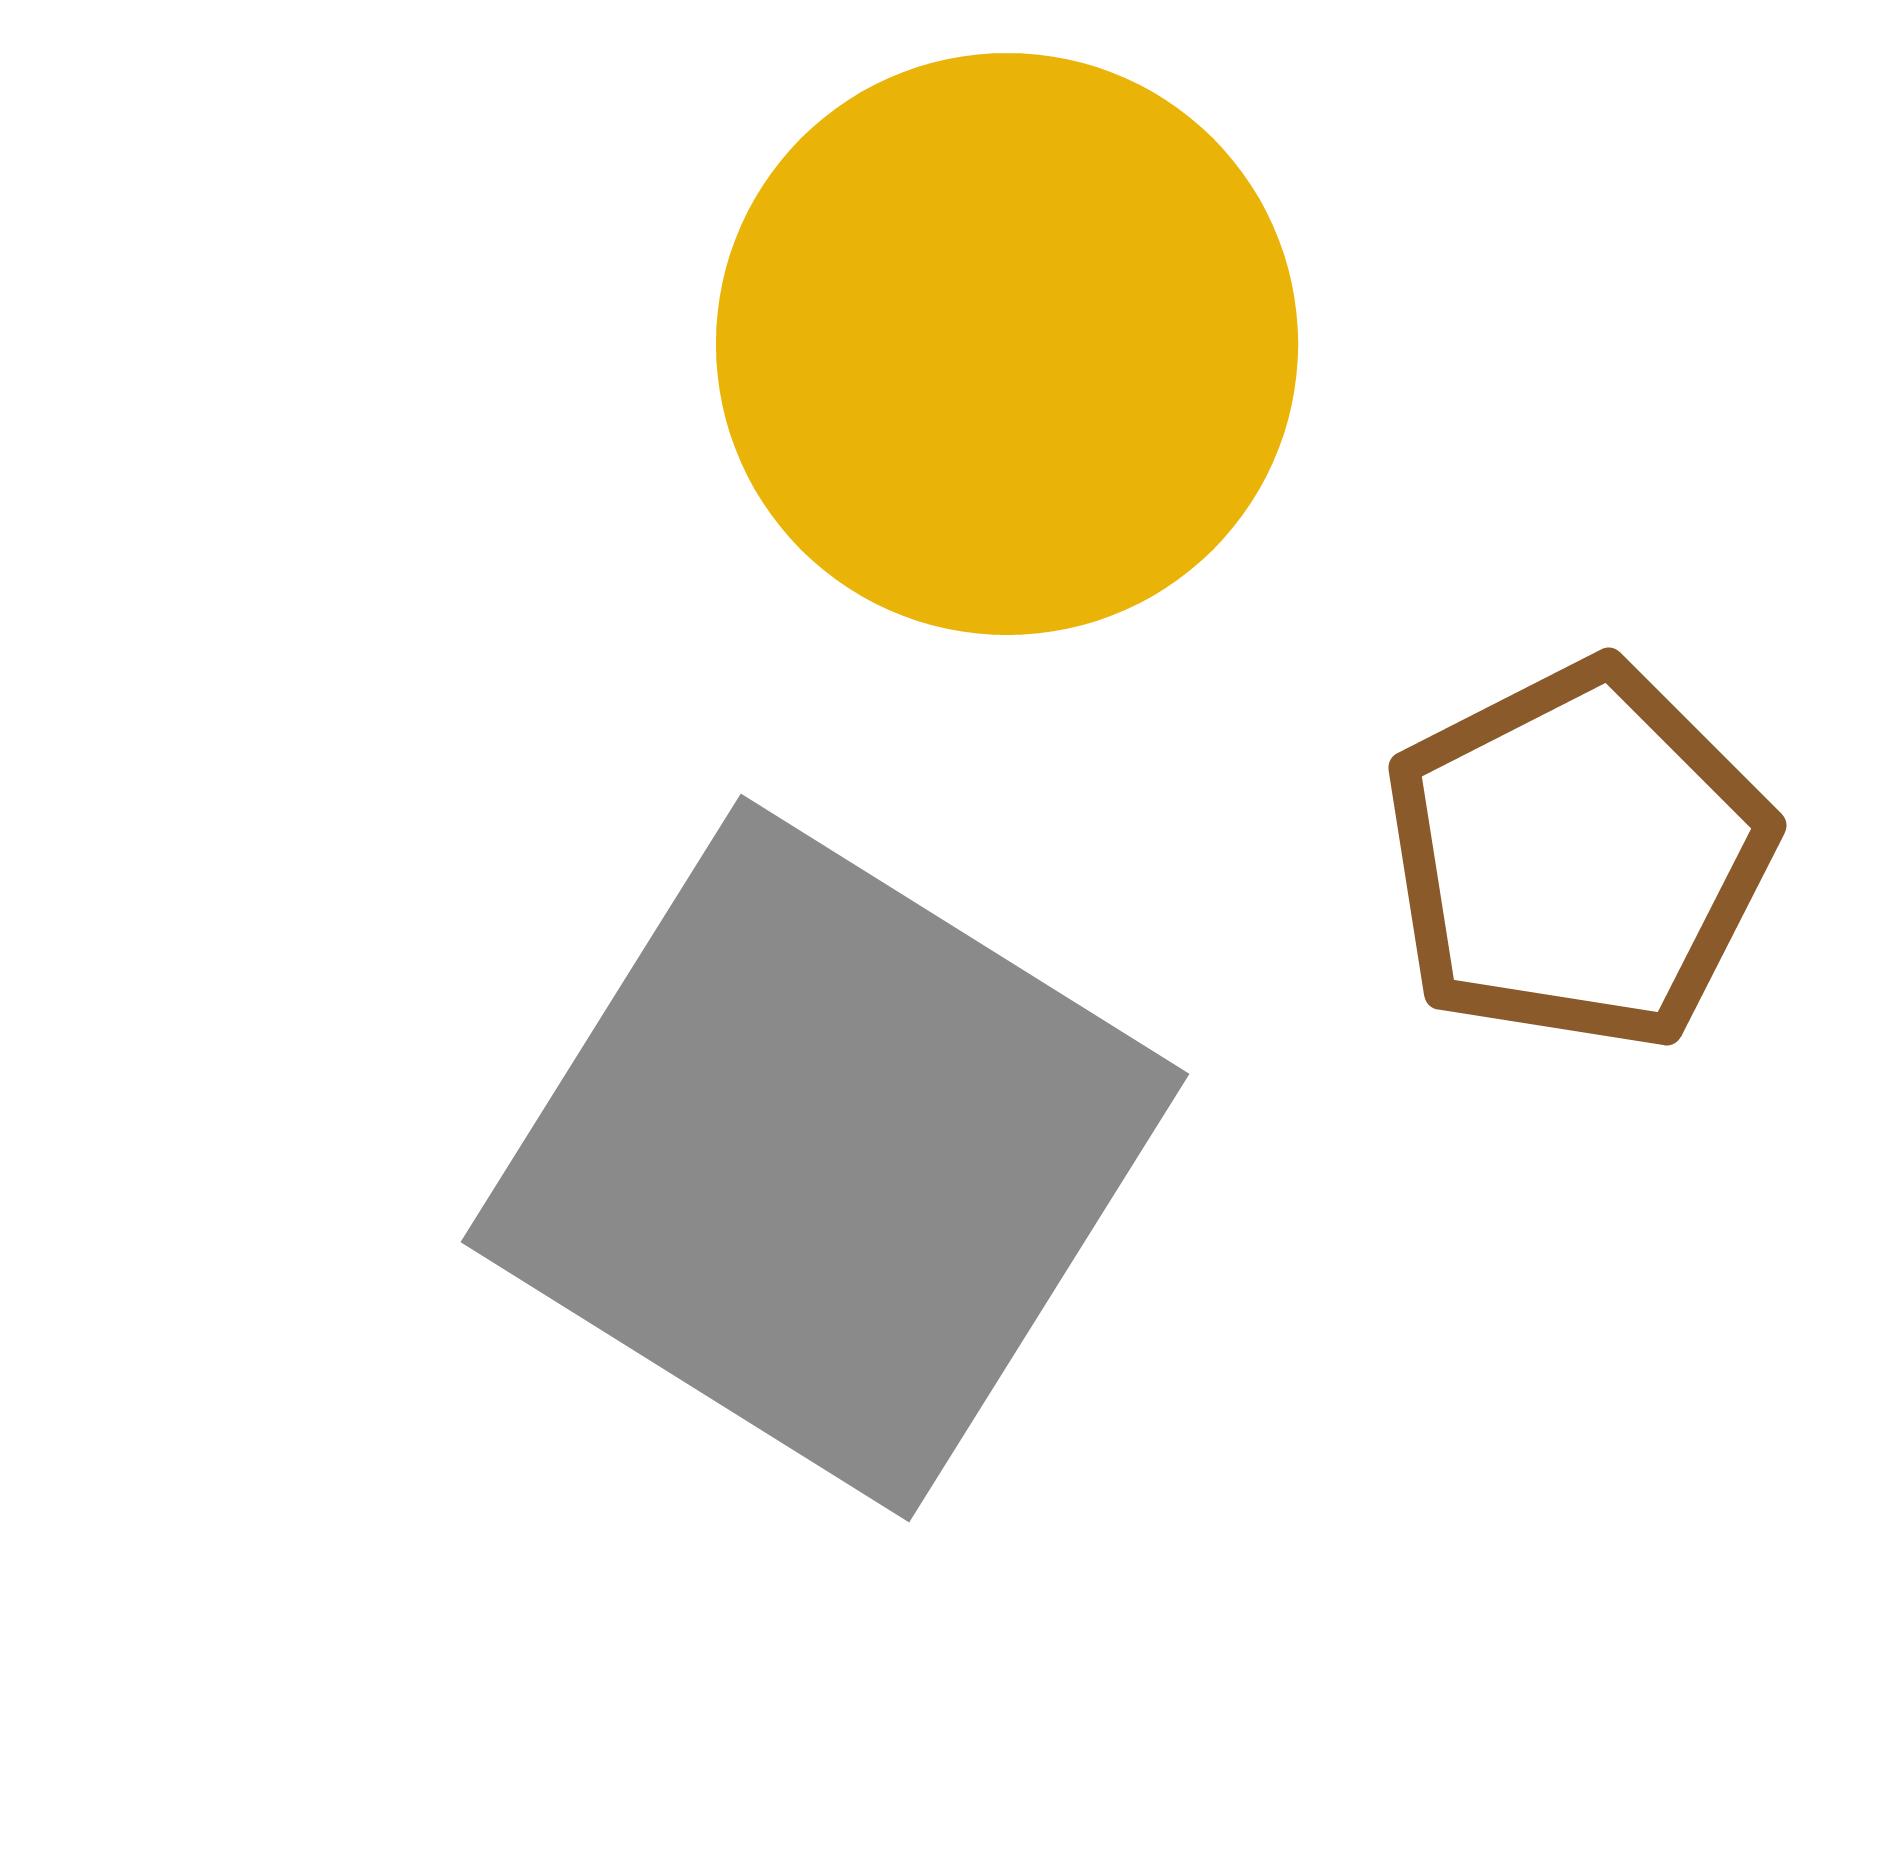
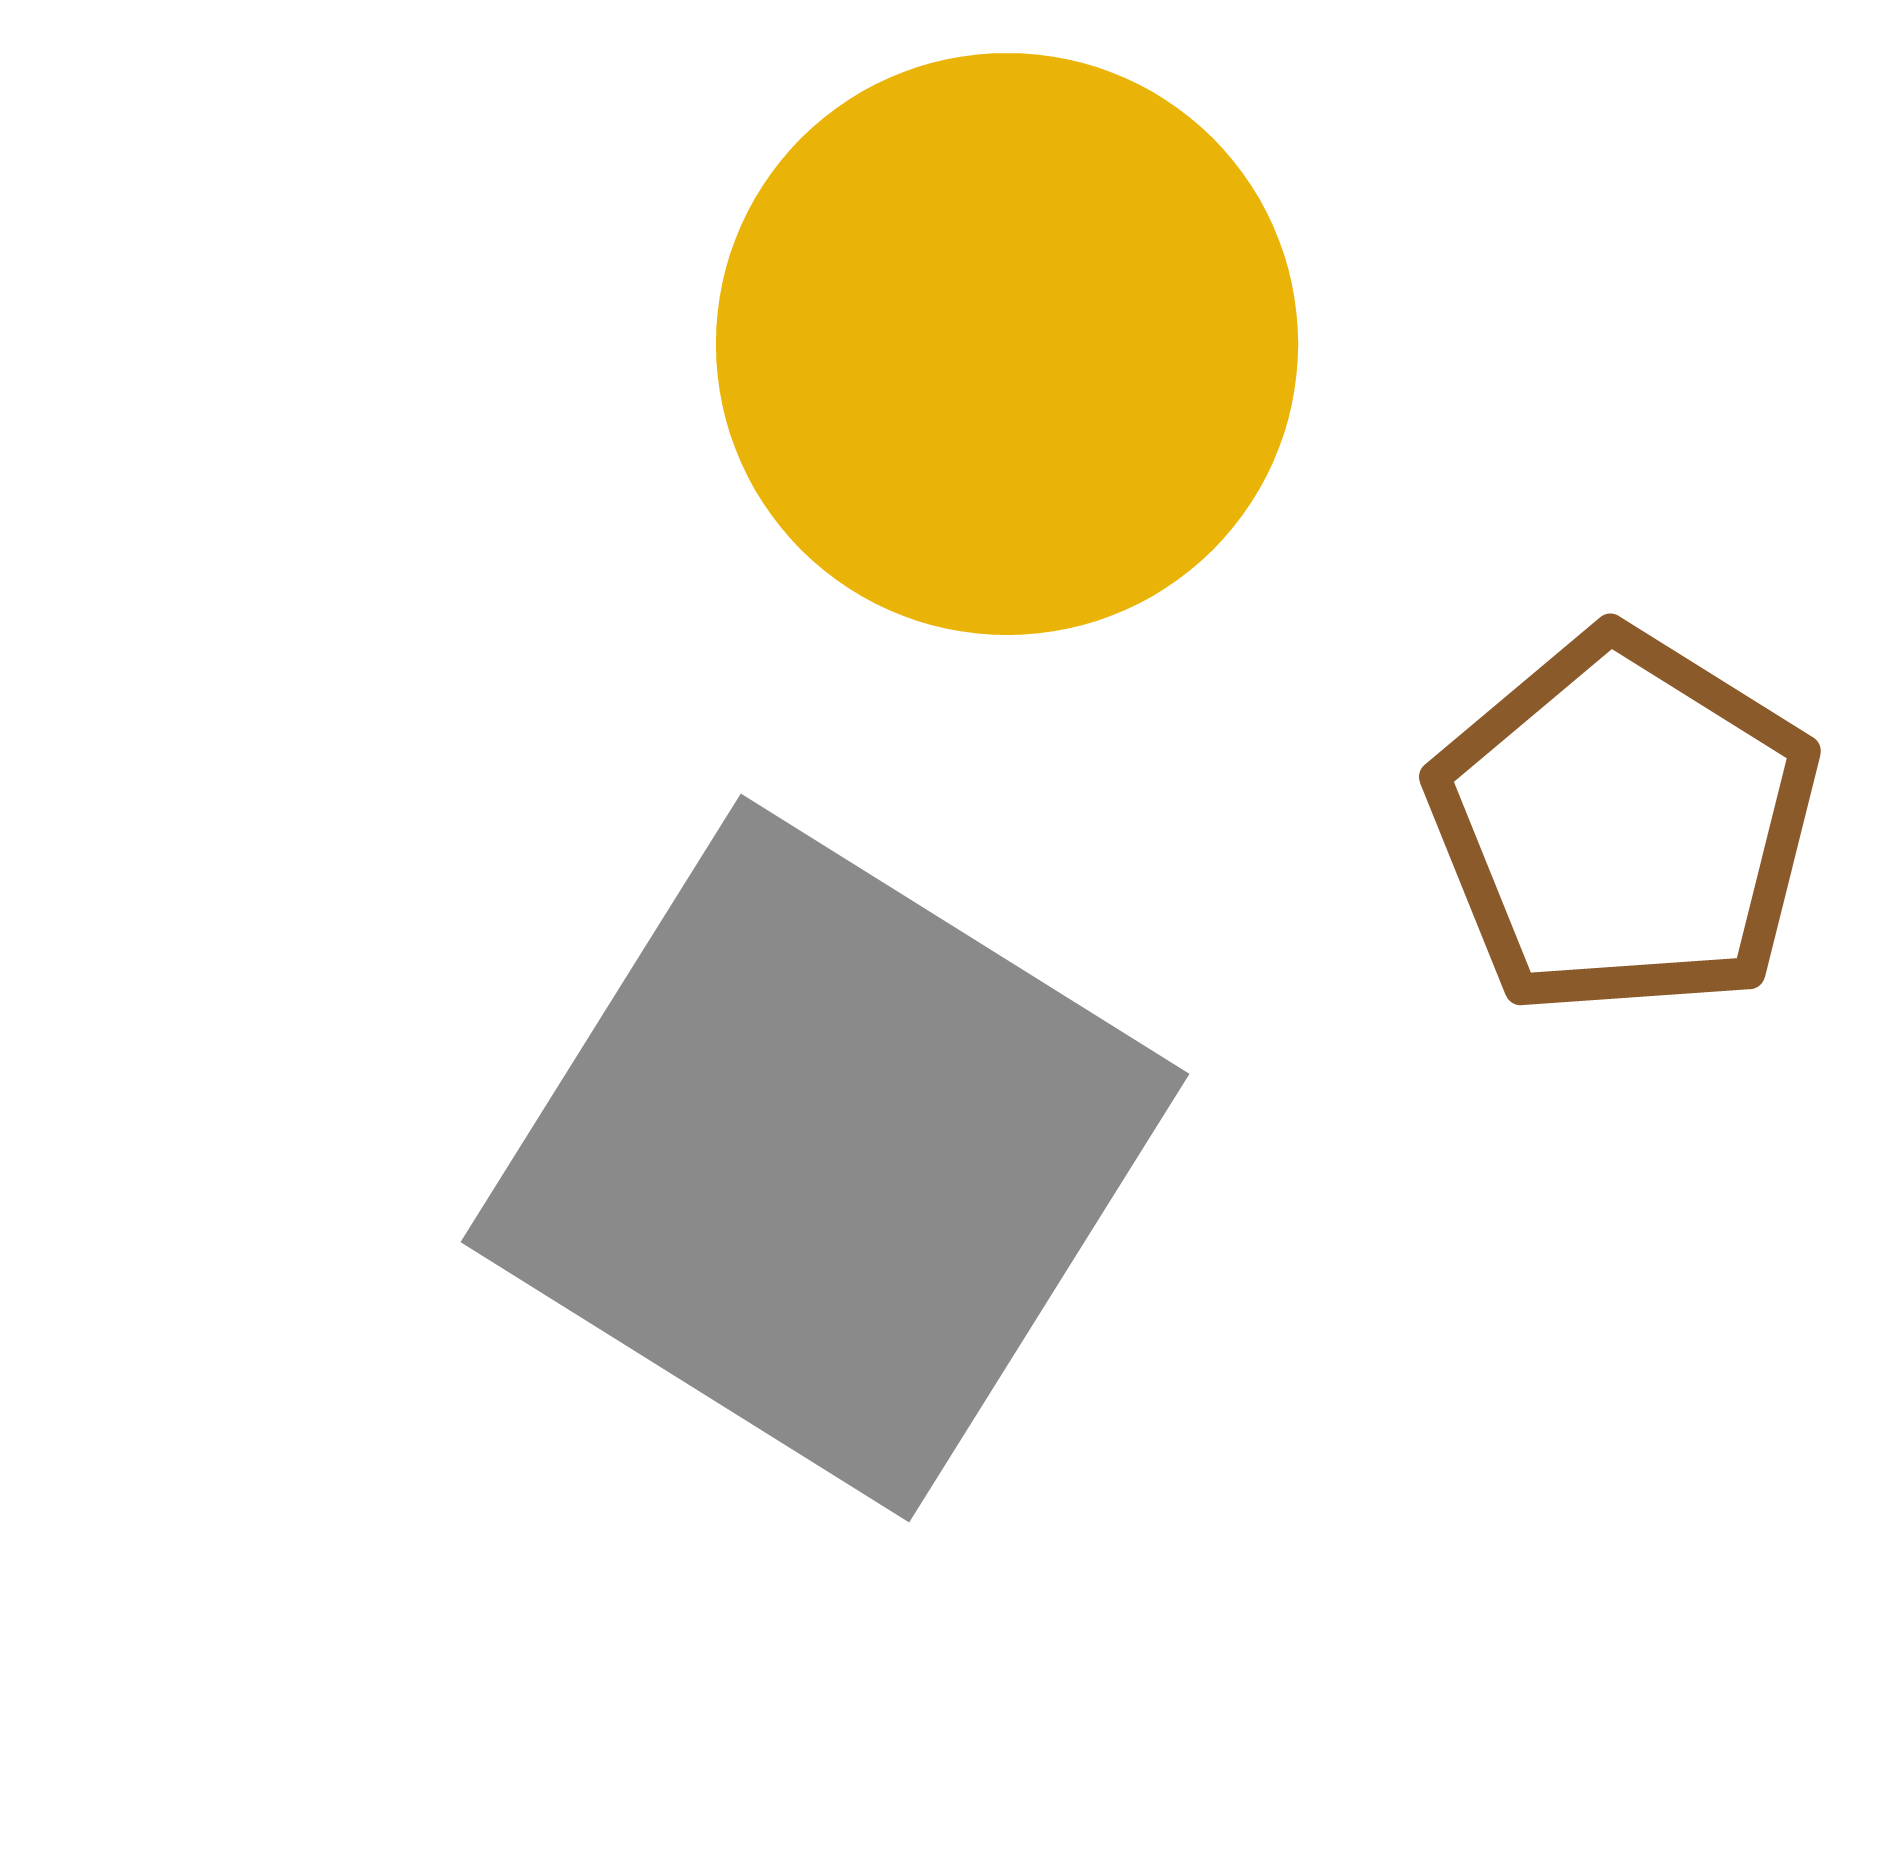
brown pentagon: moved 46 px right, 32 px up; rotated 13 degrees counterclockwise
